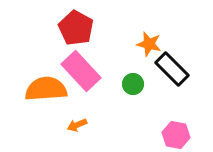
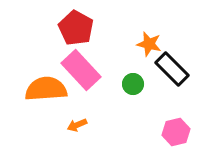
pink rectangle: moved 1 px up
pink hexagon: moved 3 px up; rotated 24 degrees counterclockwise
